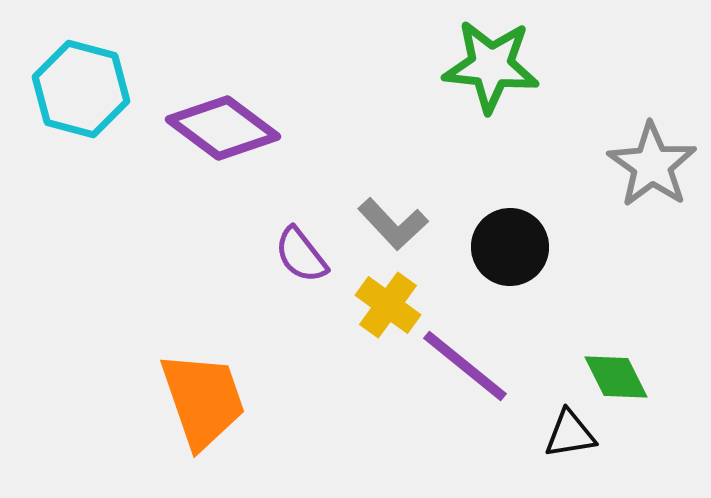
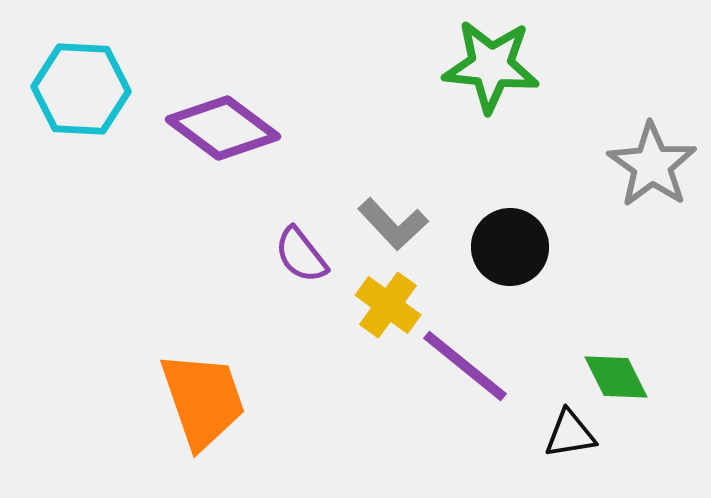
cyan hexagon: rotated 12 degrees counterclockwise
